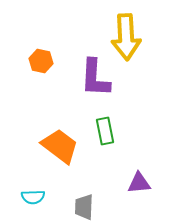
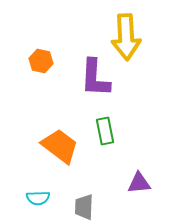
cyan semicircle: moved 5 px right, 1 px down
